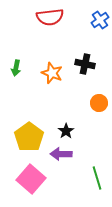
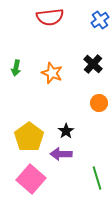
black cross: moved 8 px right; rotated 30 degrees clockwise
